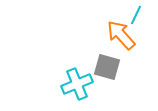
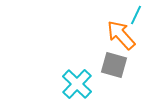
gray square: moved 7 px right, 2 px up
cyan cross: rotated 24 degrees counterclockwise
